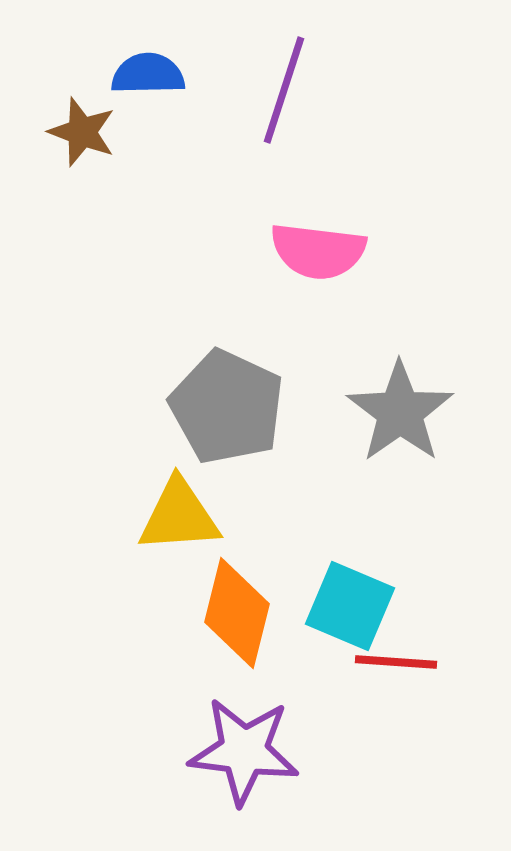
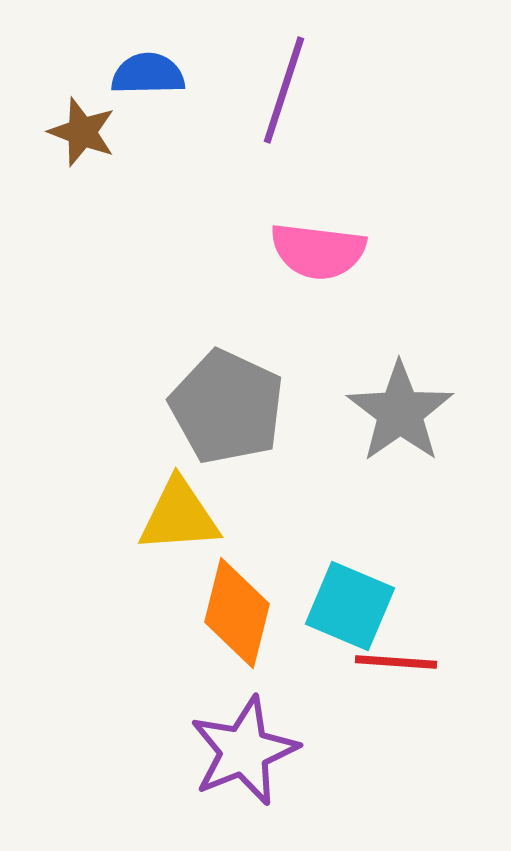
purple star: rotated 29 degrees counterclockwise
